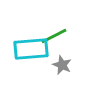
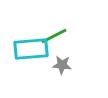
gray star: rotated 18 degrees counterclockwise
